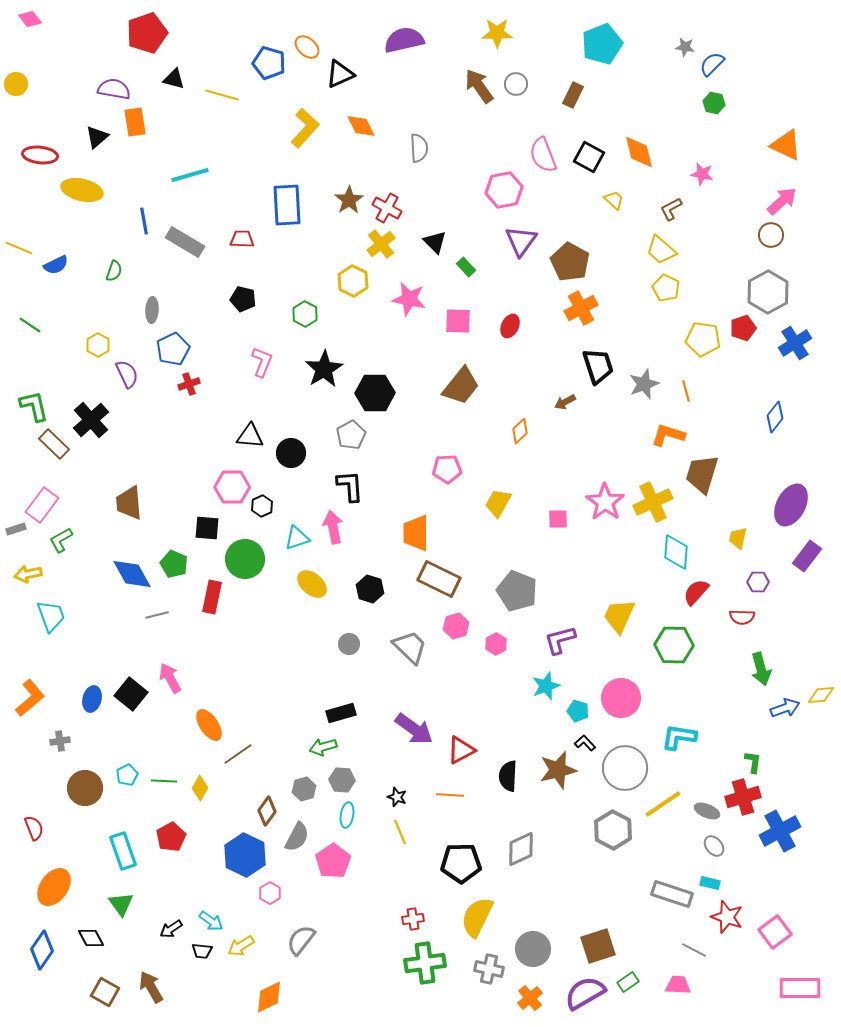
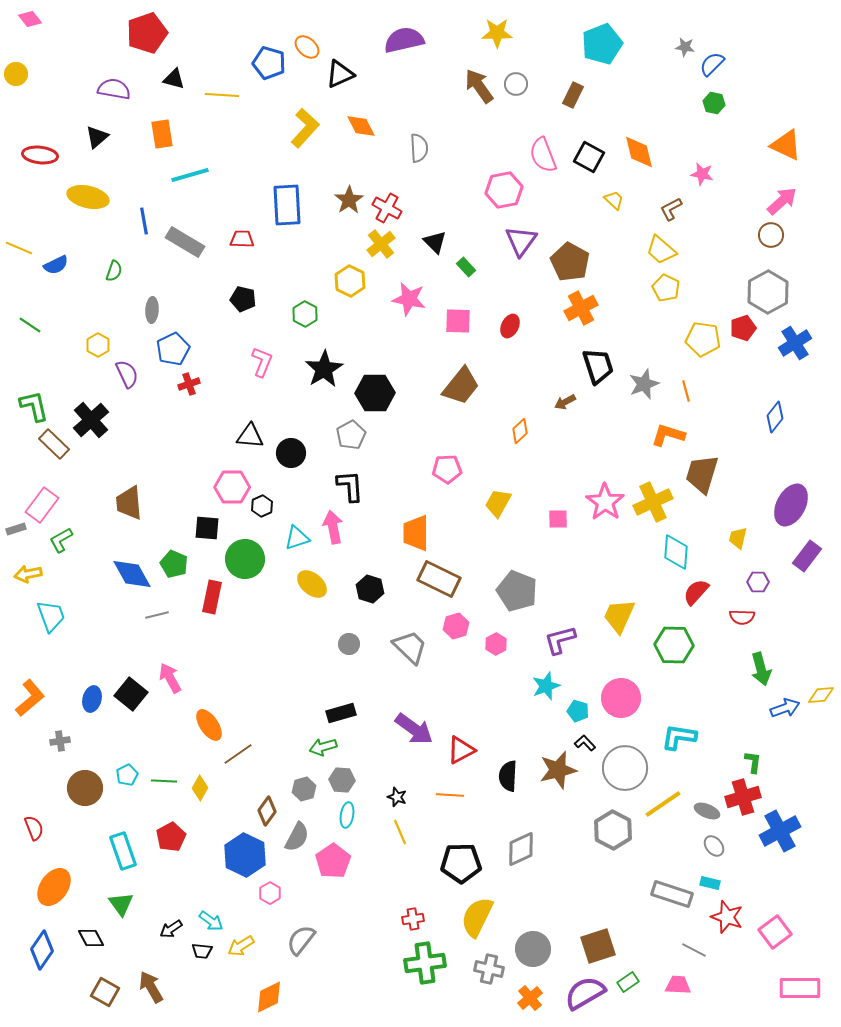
yellow circle at (16, 84): moved 10 px up
yellow line at (222, 95): rotated 12 degrees counterclockwise
orange rectangle at (135, 122): moved 27 px right, 12 px down
yellow ellipse at (82, 190): moved 6 px right, 7 px down
yellow hexagon at (353, 281): moved 3 px left
